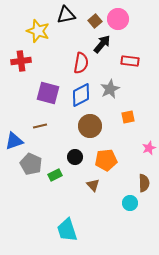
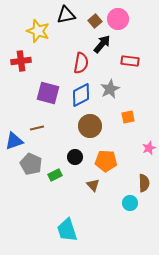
brown line: moved 3 px left, 2 px down
orange pentagon: moved 1 px down; rotated 10 degrees clockwise
